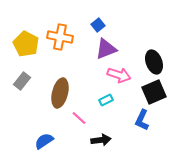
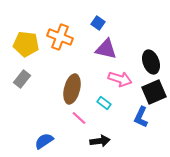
blue square: moved 2 px up; rotated 16 degrees counterclockwise
orange cross: rotated 10 degrees clockwise
yellow pentagon: rotated 20 degrees counterclockwise
purple triangle: rotated 35 degrees clockwise
black ellipse: moved 3 px left
pink arrow: moved 1 px right, 4 px down
gray rectangle: moved 2 px up
brown ellipse: moved 12 px right, 4 px up
cyan rectangle: moved 2 px left, 3 px down; rotated 64 degrees clockwise
blue L-shape: moved 1 px left, 3 px up
black arrow: moved 1 px left, 1 px down
